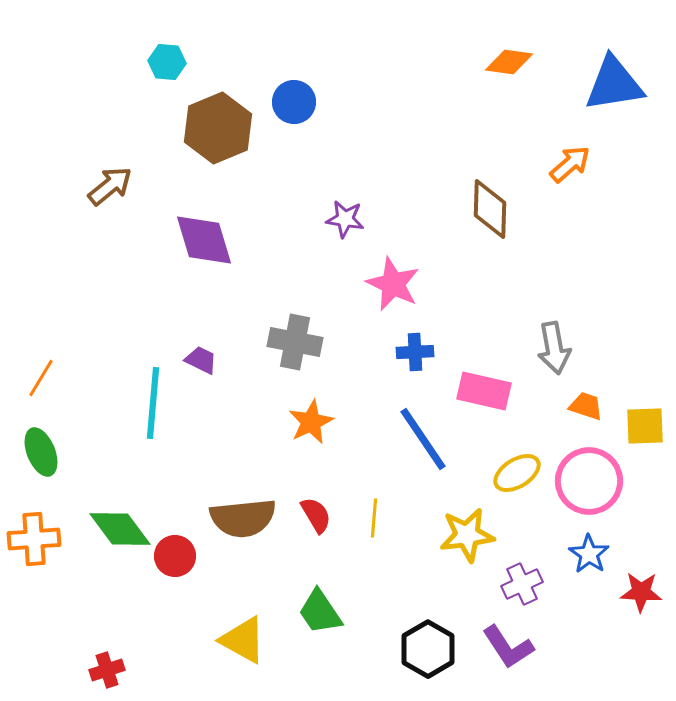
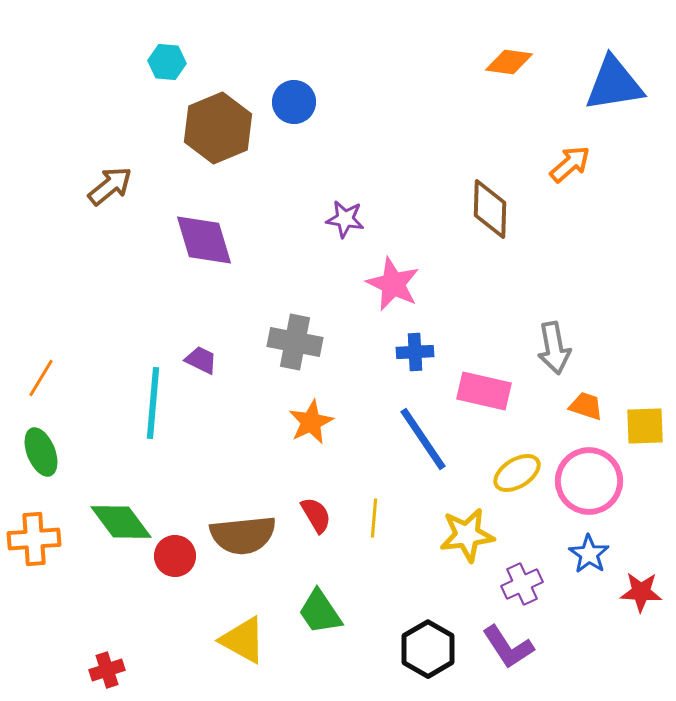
brown semicircle: moved 17 px down
green diamond: moved 1 px right, 7 px up
